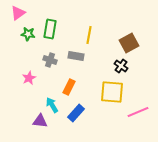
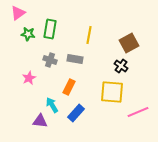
gray rectangle: moved 1 px left, 3 px down
